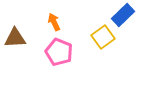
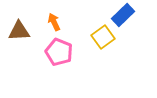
brown triangle: moved 4 px right, 7 px up
